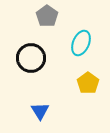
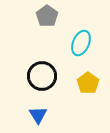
black circle: moved 11 px right, 18 px down
blue triangle: moved 2 px left, 4 px down
